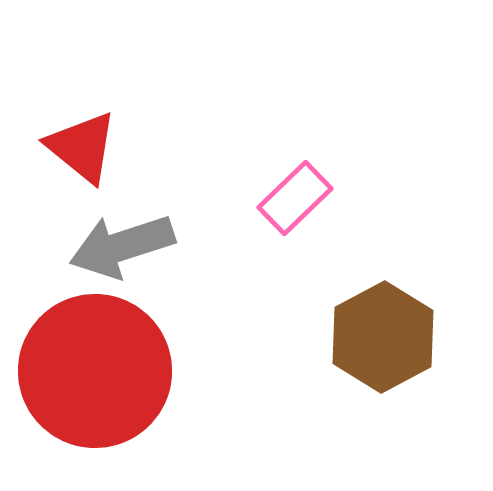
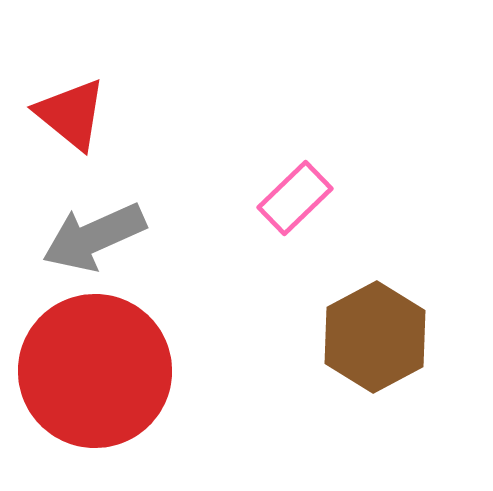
red triangle: moved 11 px left, 33 px up
gray arrow: moved 28 px left, 9 px up; rotated 6 degrees counterclockwise
brown hexagon: moved 8 px left
